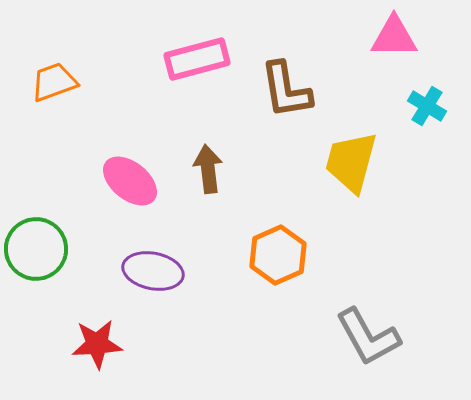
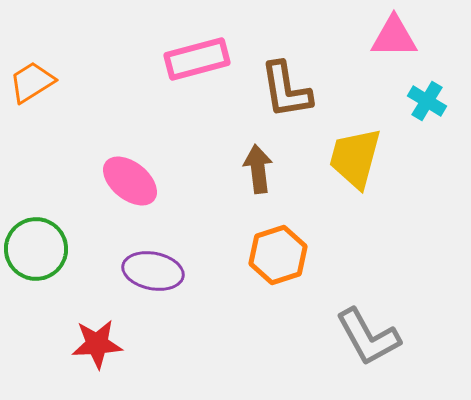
orange trapezoid: moved 22 px left; rotated 12 degrees counterclockwise
cyan cross: moved 5 px up
yellow trapezoid: moved 4 px right, 4 px up
brown arrow: moved 50 px right
orange hexagon: rotated 6 degrees clockwise
